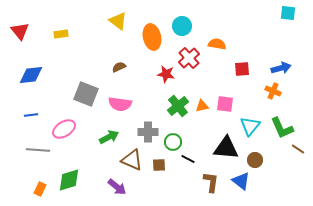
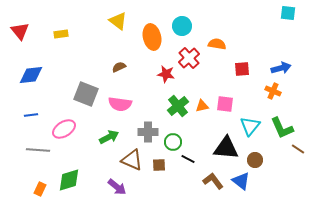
brown L-shape: moved 2 px right, 1 px up; rotated 45 degrees counterclockwise
